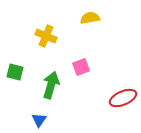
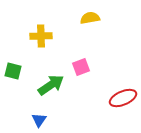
yellow cross: moved 5 px left; rotated 25 degrees counterclockwise
green square: moved 2 px left, 1 px up
green arrow: rotated 40 degrees clockwise
